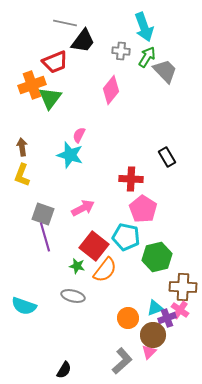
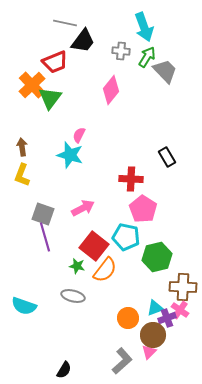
orange cross: rotated 24 degrees counterclockwise
